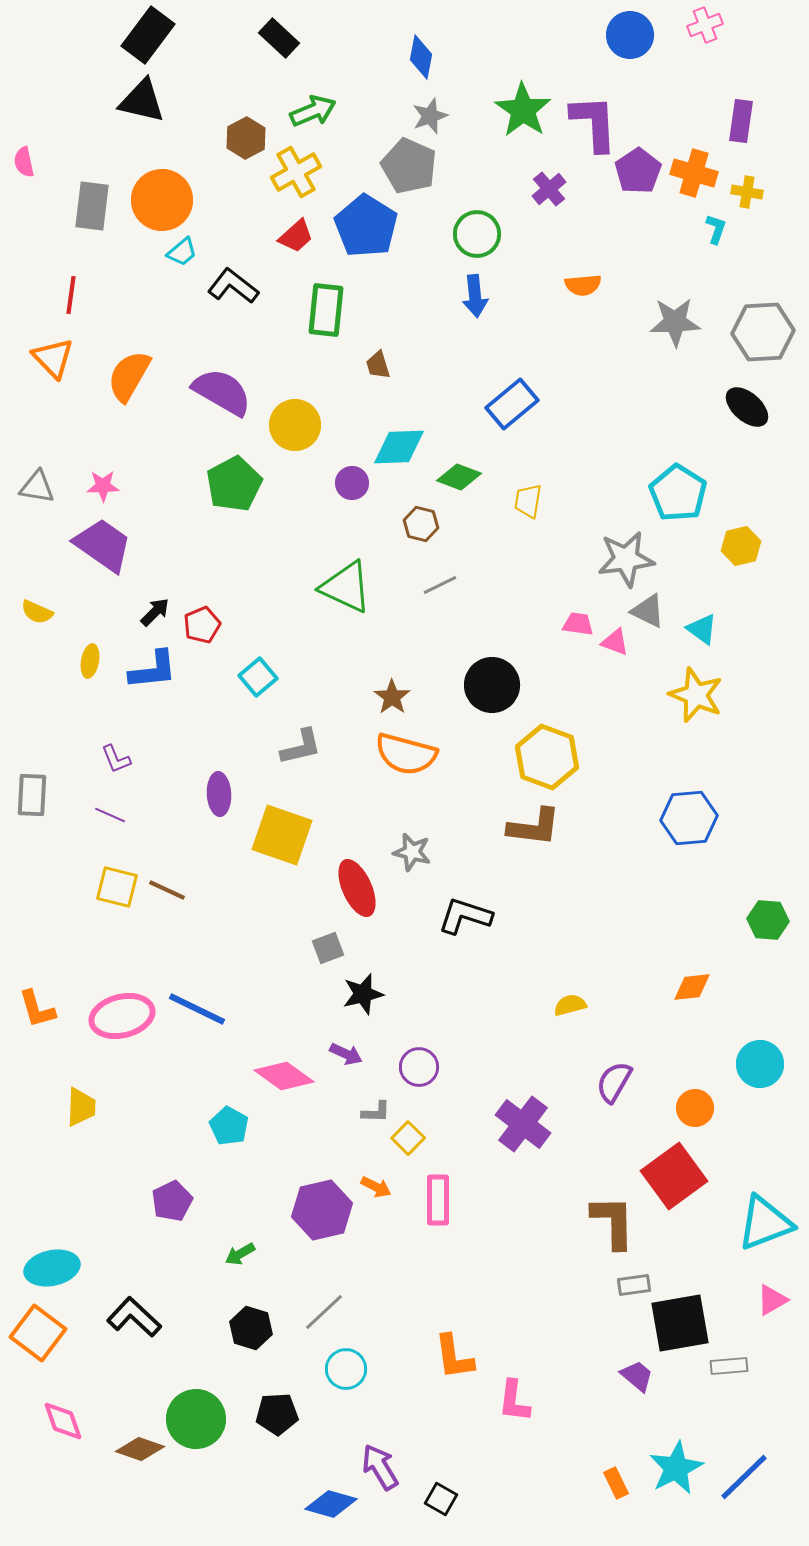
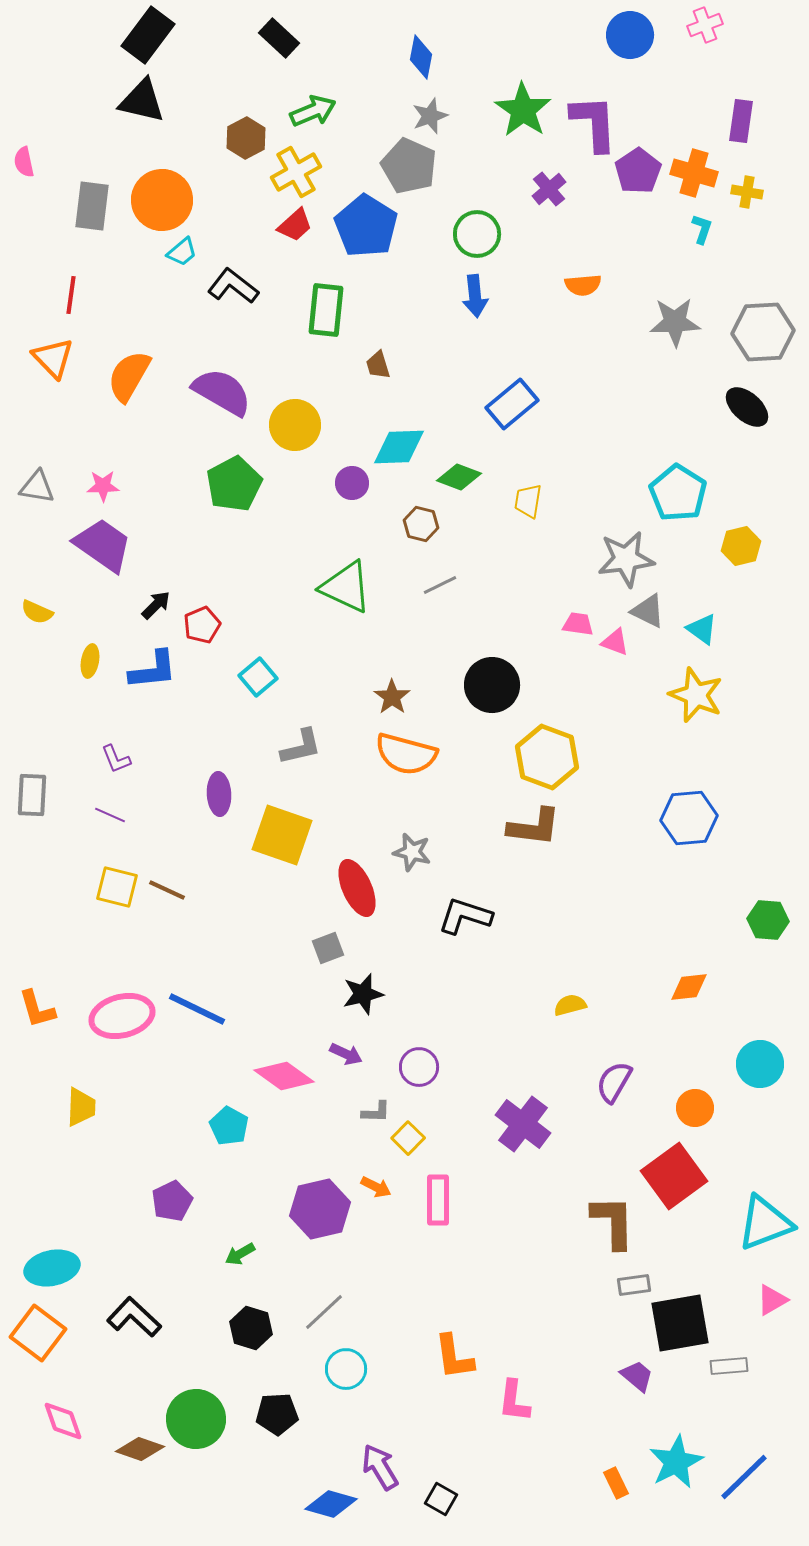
cyan L-shape at (716, 229): moved 14 px left
red trapezoid at (296, 236): moved 1 px left, 11 px up
black arrow at (155, 612): moved 1 px right, 7 px up
orange diamond at (692, 987): moved 3 px left
purple hexagon at (322, 1210): moved 2 px left, 1 px up
cyan star at (676, 1468): moved 6 px up
